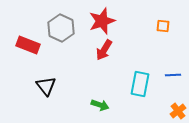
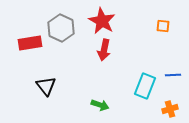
red star: rotated 24 degrees counterclockwise
red rectangle: moved 2 px right, 2 px up; rotated 30 degrees counterclockwise
red arrow: rotated 20 degrees counterclockwise
cyan rectangle: moved 5 px right, 2 px down; rotated 10 degrees clockwise
orange cross: moved 8 px left, 2 px up; rotated 21 degrees clockwise
